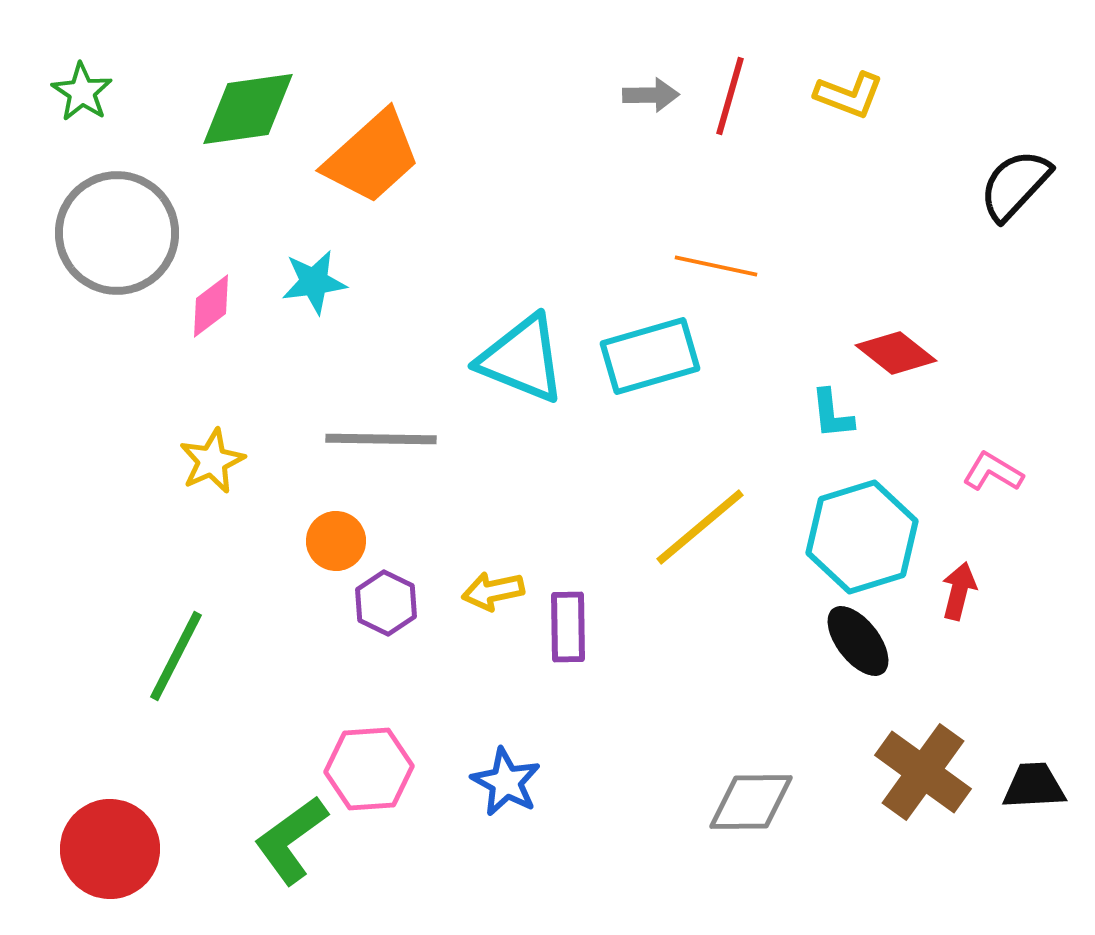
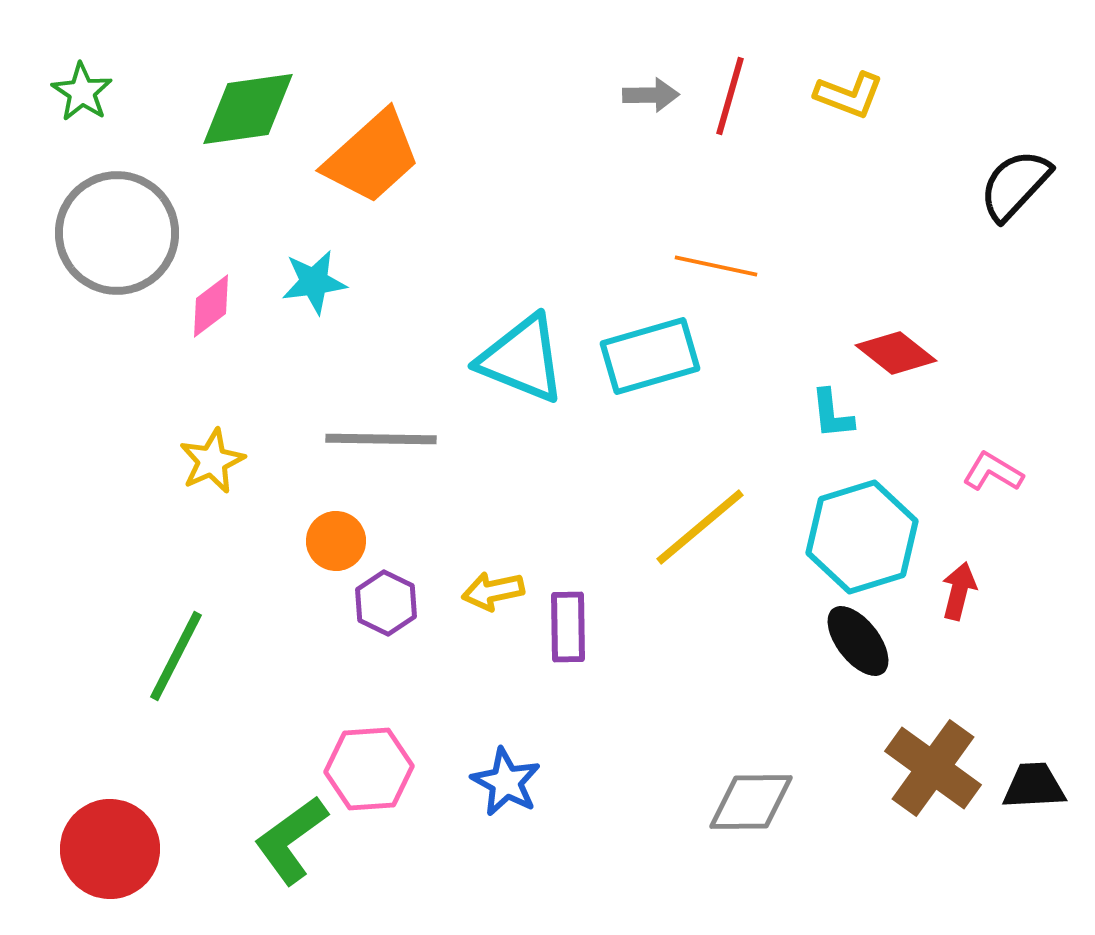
brown cross: moved 10 px right, 4 px up
